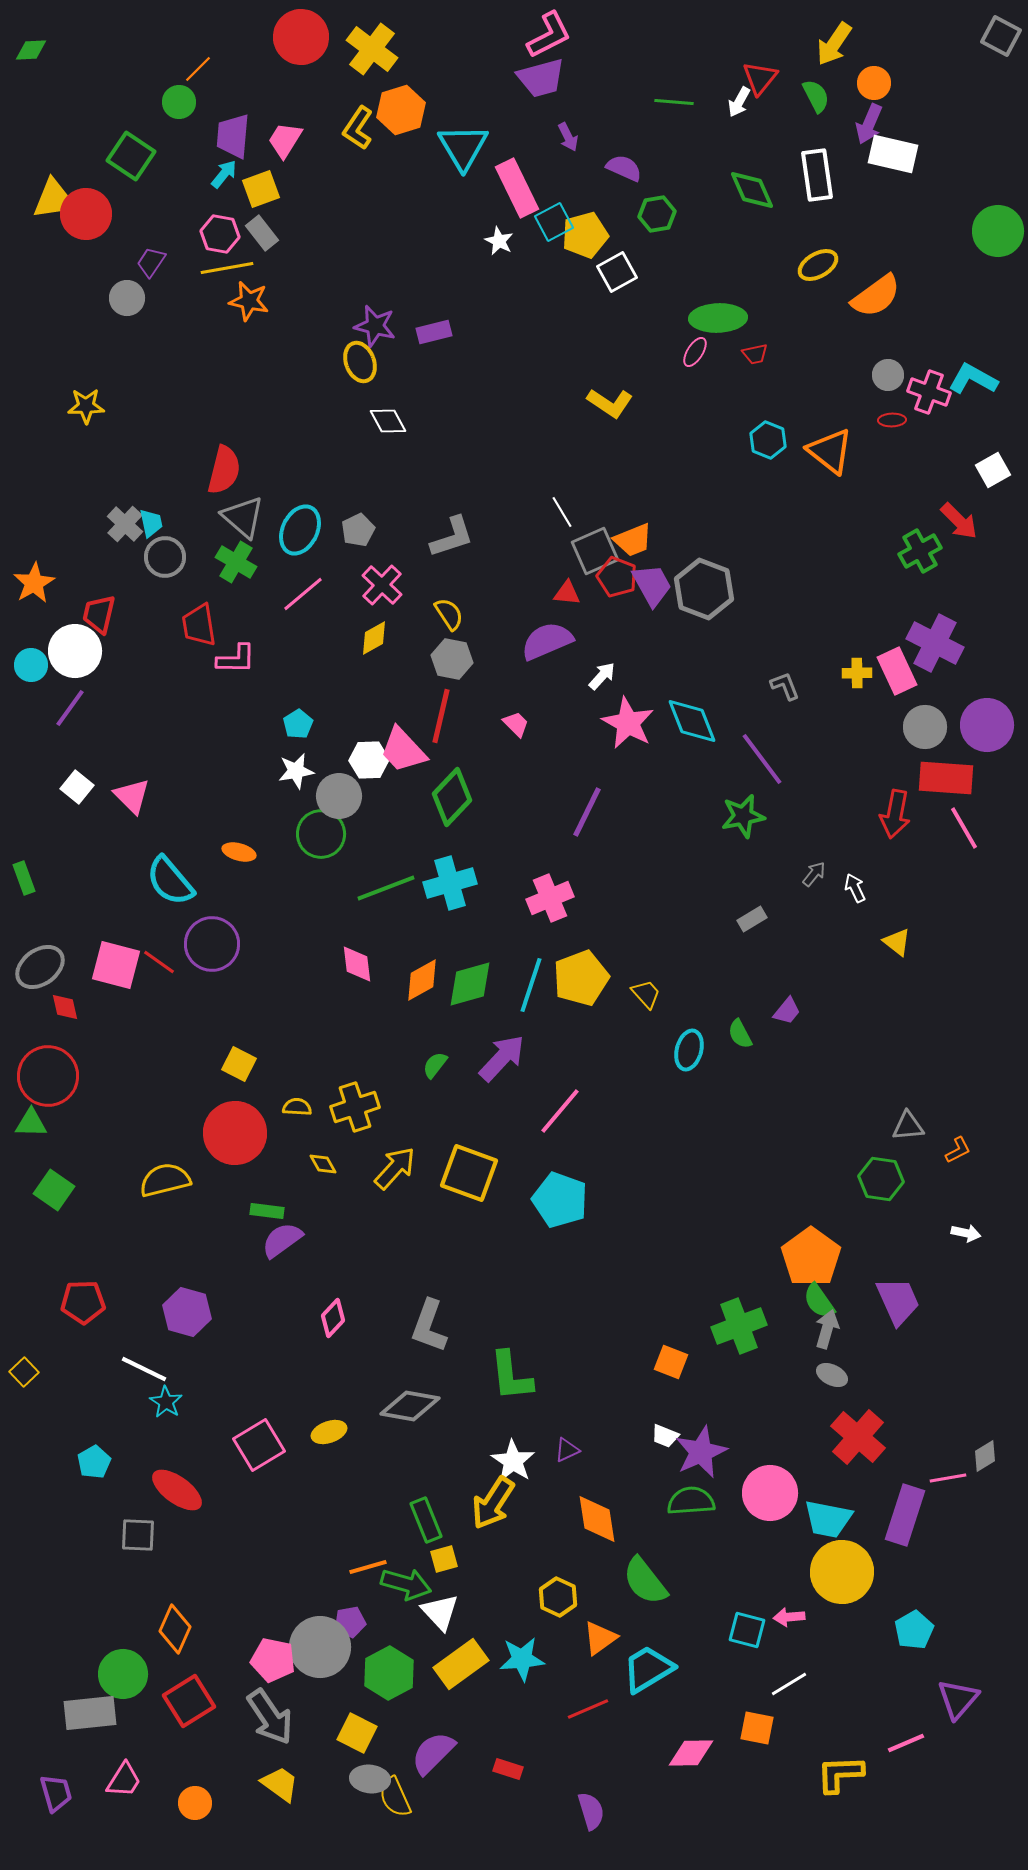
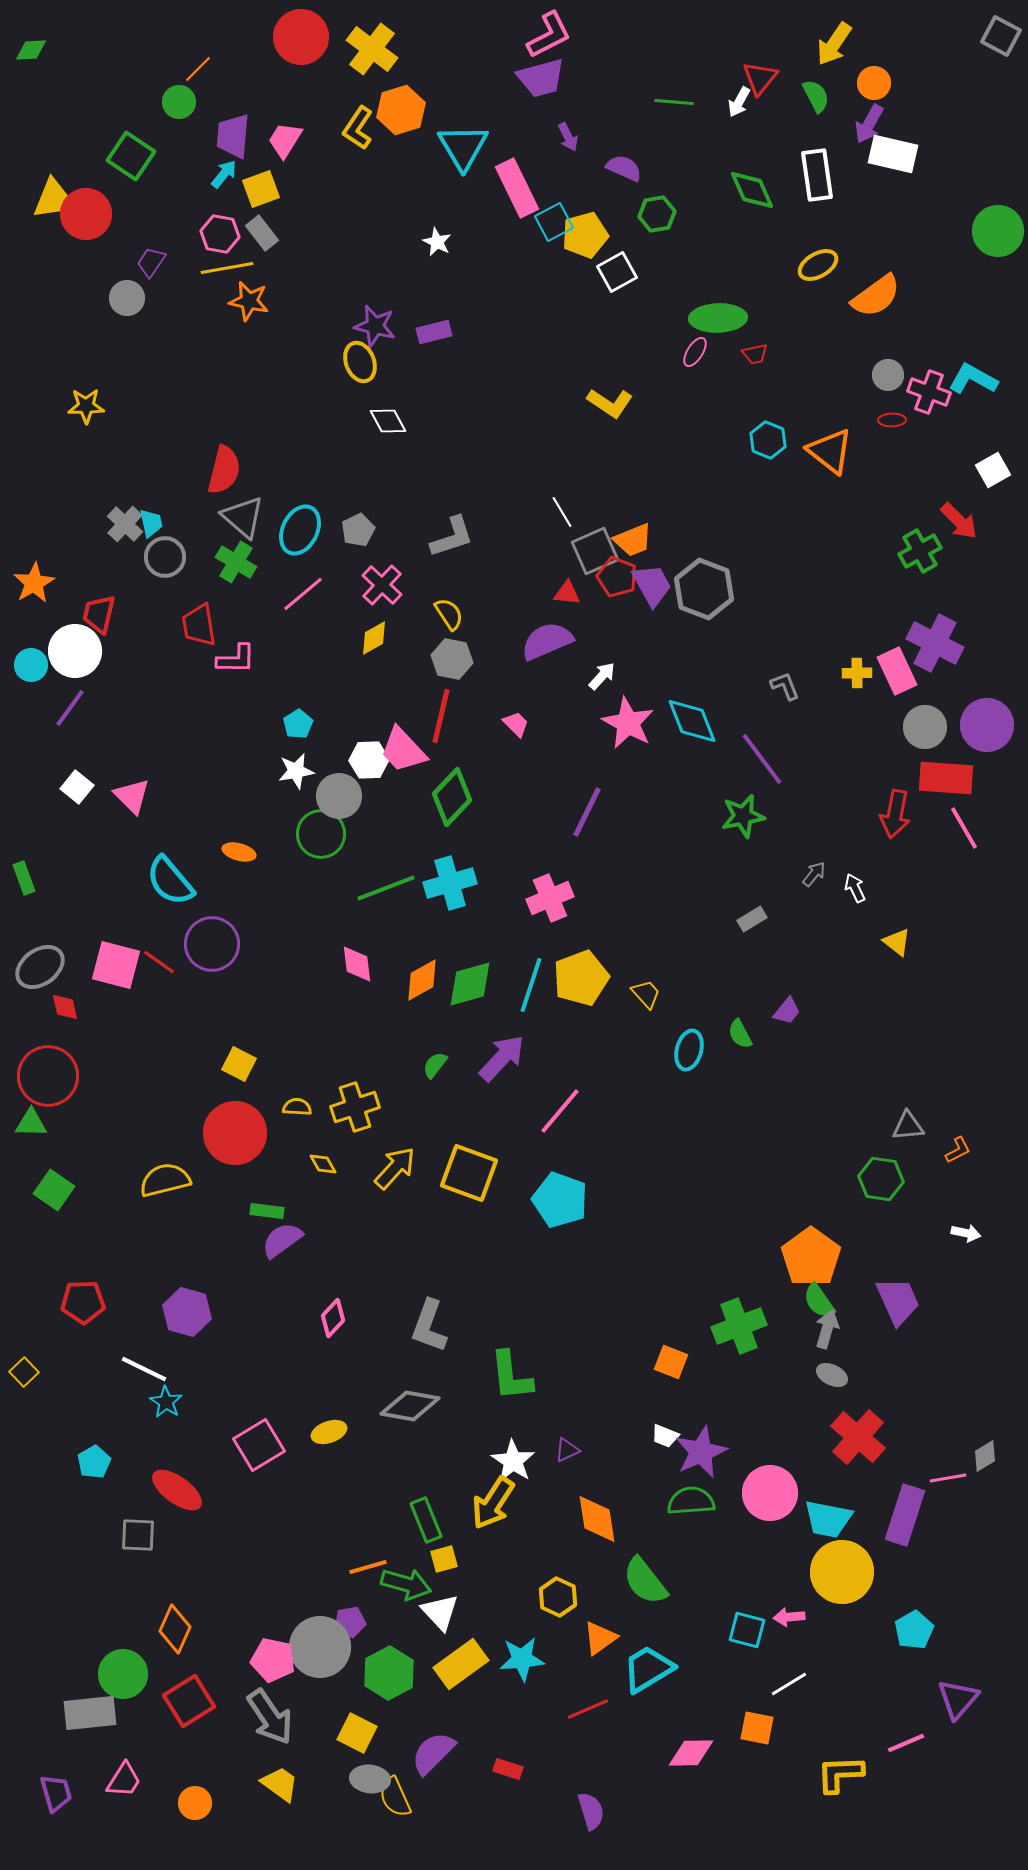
purple arrow at (869, 124): rotated 6 degrees clockwise
white star at (499, 241): moved 62 px left, 1 px down
